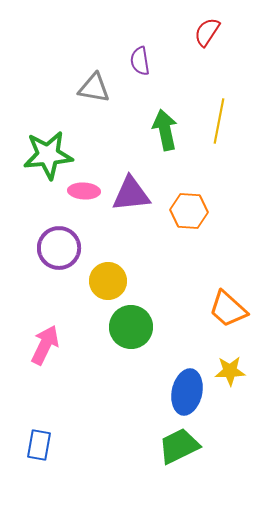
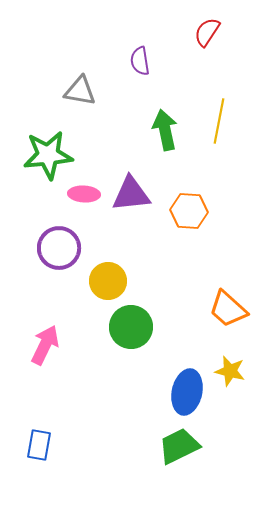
gray triangle: moved 14 px left, 3 px down
pink ellipse: moved 3 px down
yellow star: rotated 16 degrees clockwise
